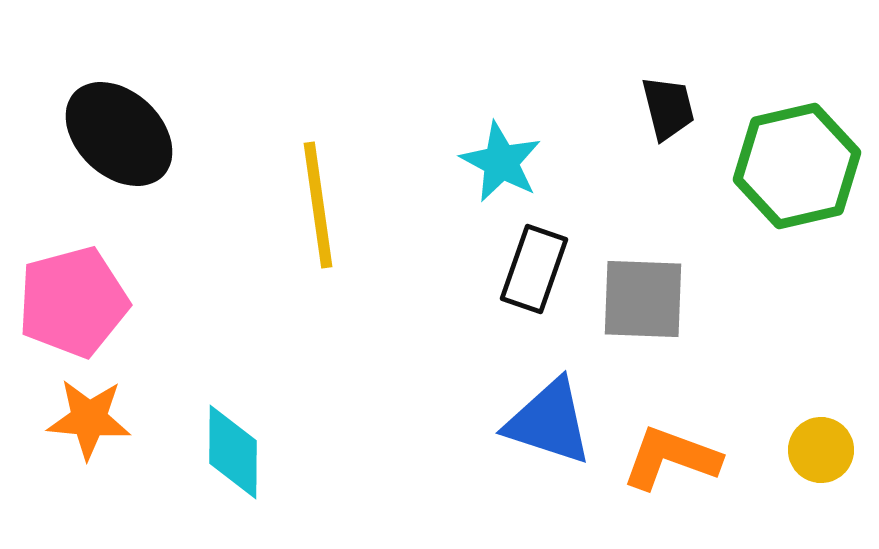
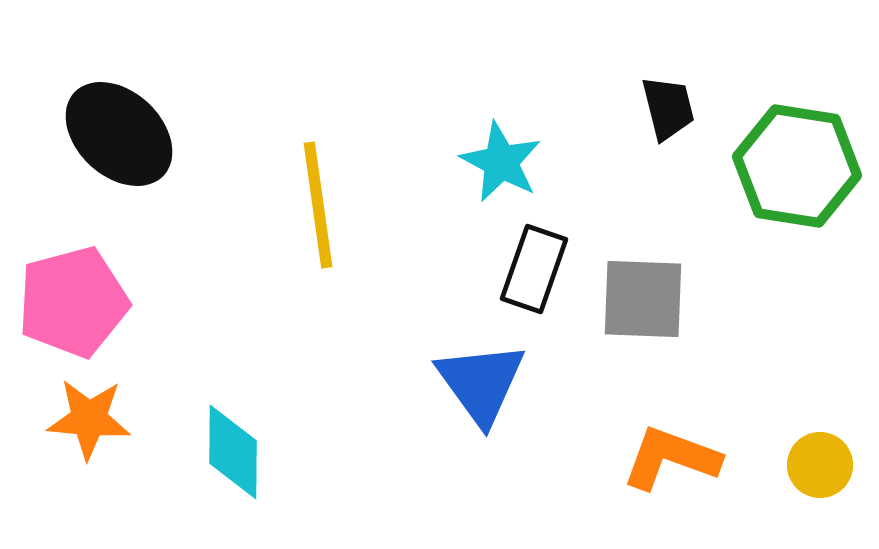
green hexagon: rotated 22 degrees clockwise
blue triangle: moved 68 px left, 39 px up; rotated 36 degrees clockwise
yellow circle: moved 1 px left, 15 px down
